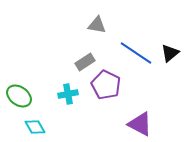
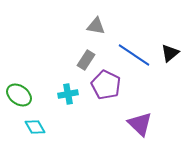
gray triangle: moved 1 px left, 1 px down
blue line: moved 2 px left, 2 px down
gray rectangle: moved 1 px right, 2 px up; rotated 24 degrees counterclockwise
green ellipse: moved 1 px up
purple triangle: rotated 16 degrees clockwise
